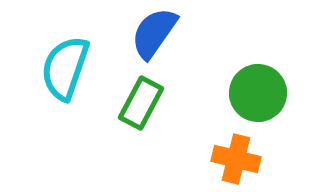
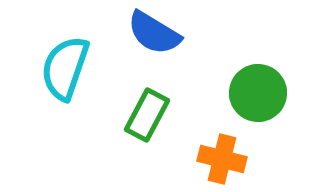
blue semicircle: rotated 94 degrees counterclockwise
green rectangle: moved 6 px right, 12 px down
orange cross: moved 14 px left
